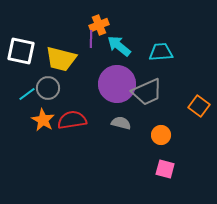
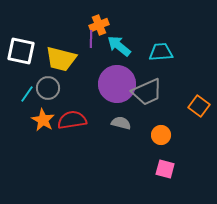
cyan line: rotated 18 degrees counterclockwise
